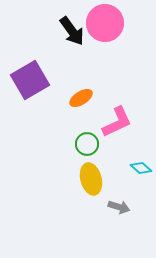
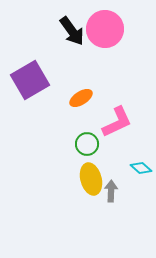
pink circle: moved 6 px down
gray arrow: moved 8 px left, 16 px up; rotated 105 degrees counterclockwise
